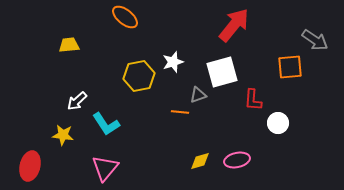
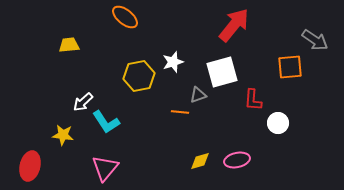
white arrow: moved 6 px right, 1 px down
cyan L-shape: moved 2 px up
